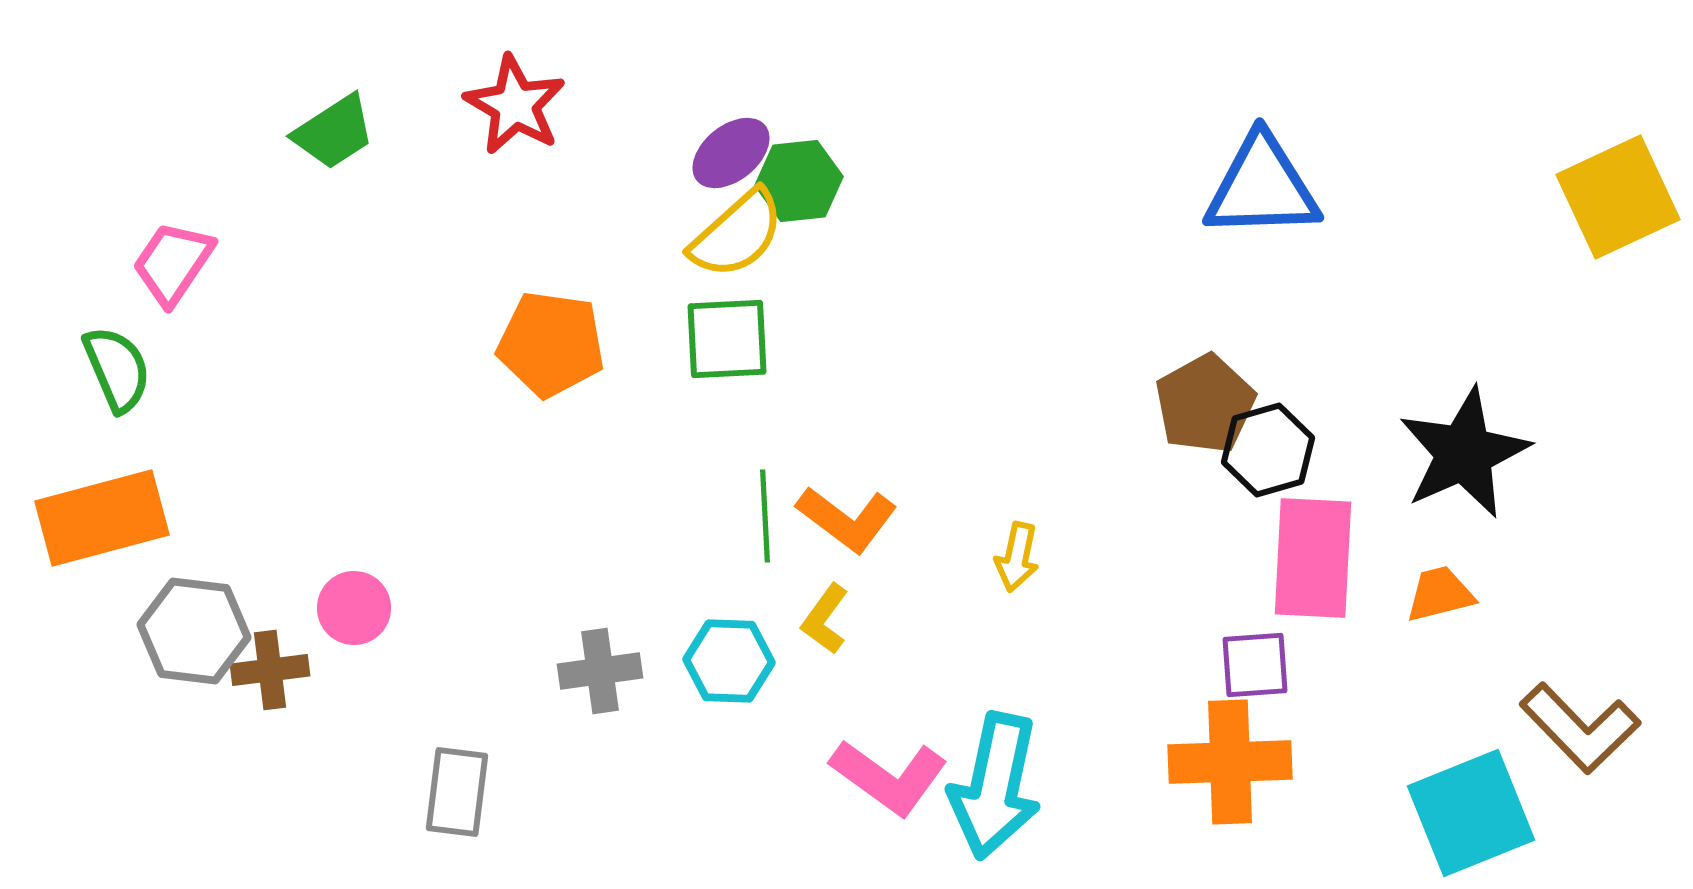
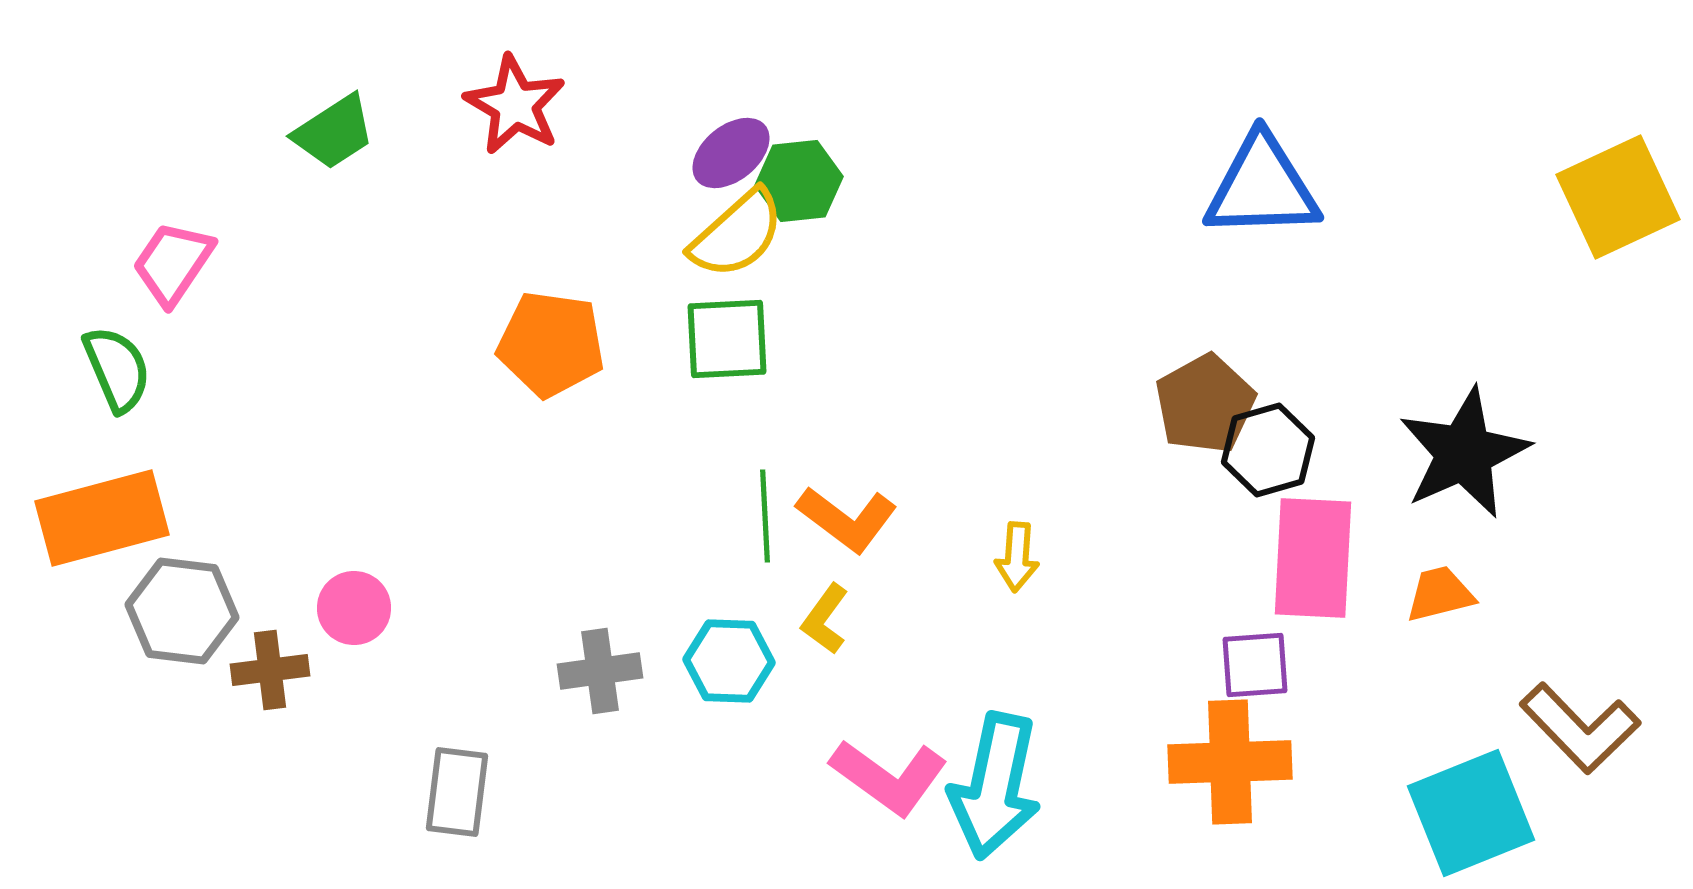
yellow arrow: rotated 8 degrees counterclockwise
gray hexagon: moved 12 px left, 20 px up
